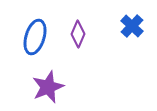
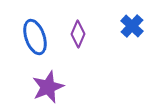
blue ellipse: rotated 36 degrees counterclockwise
